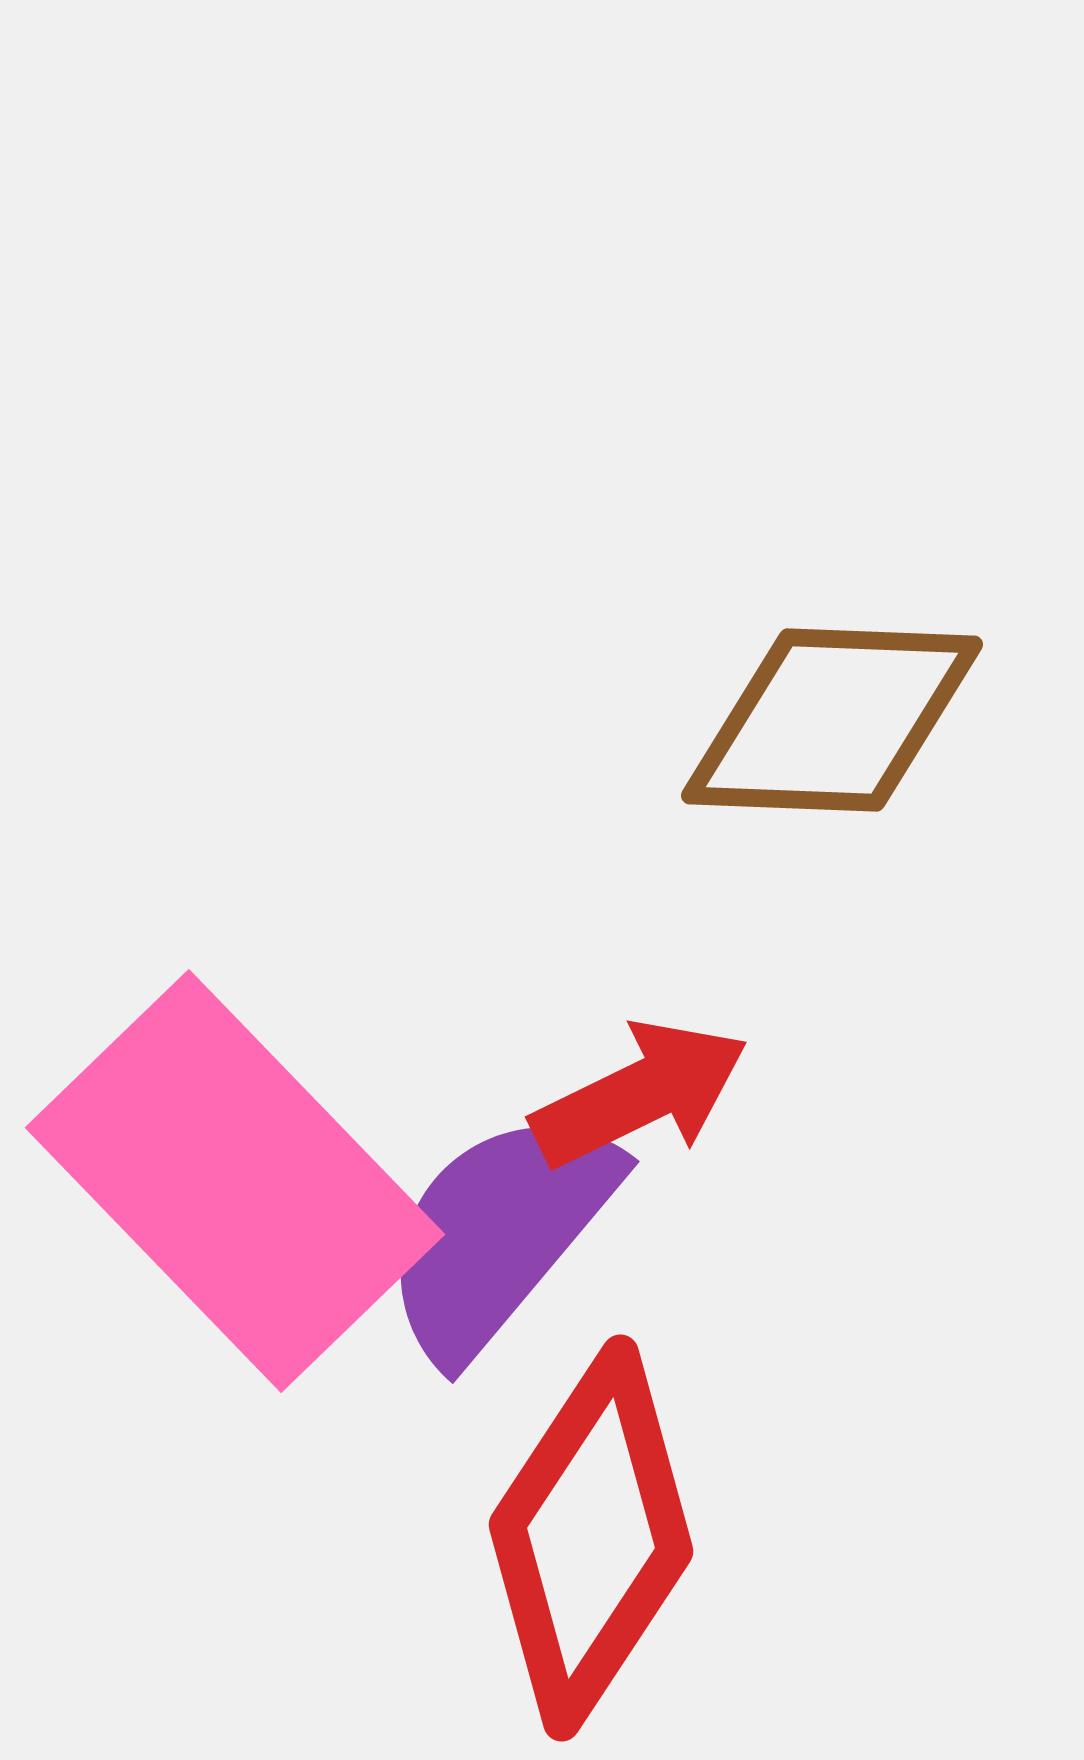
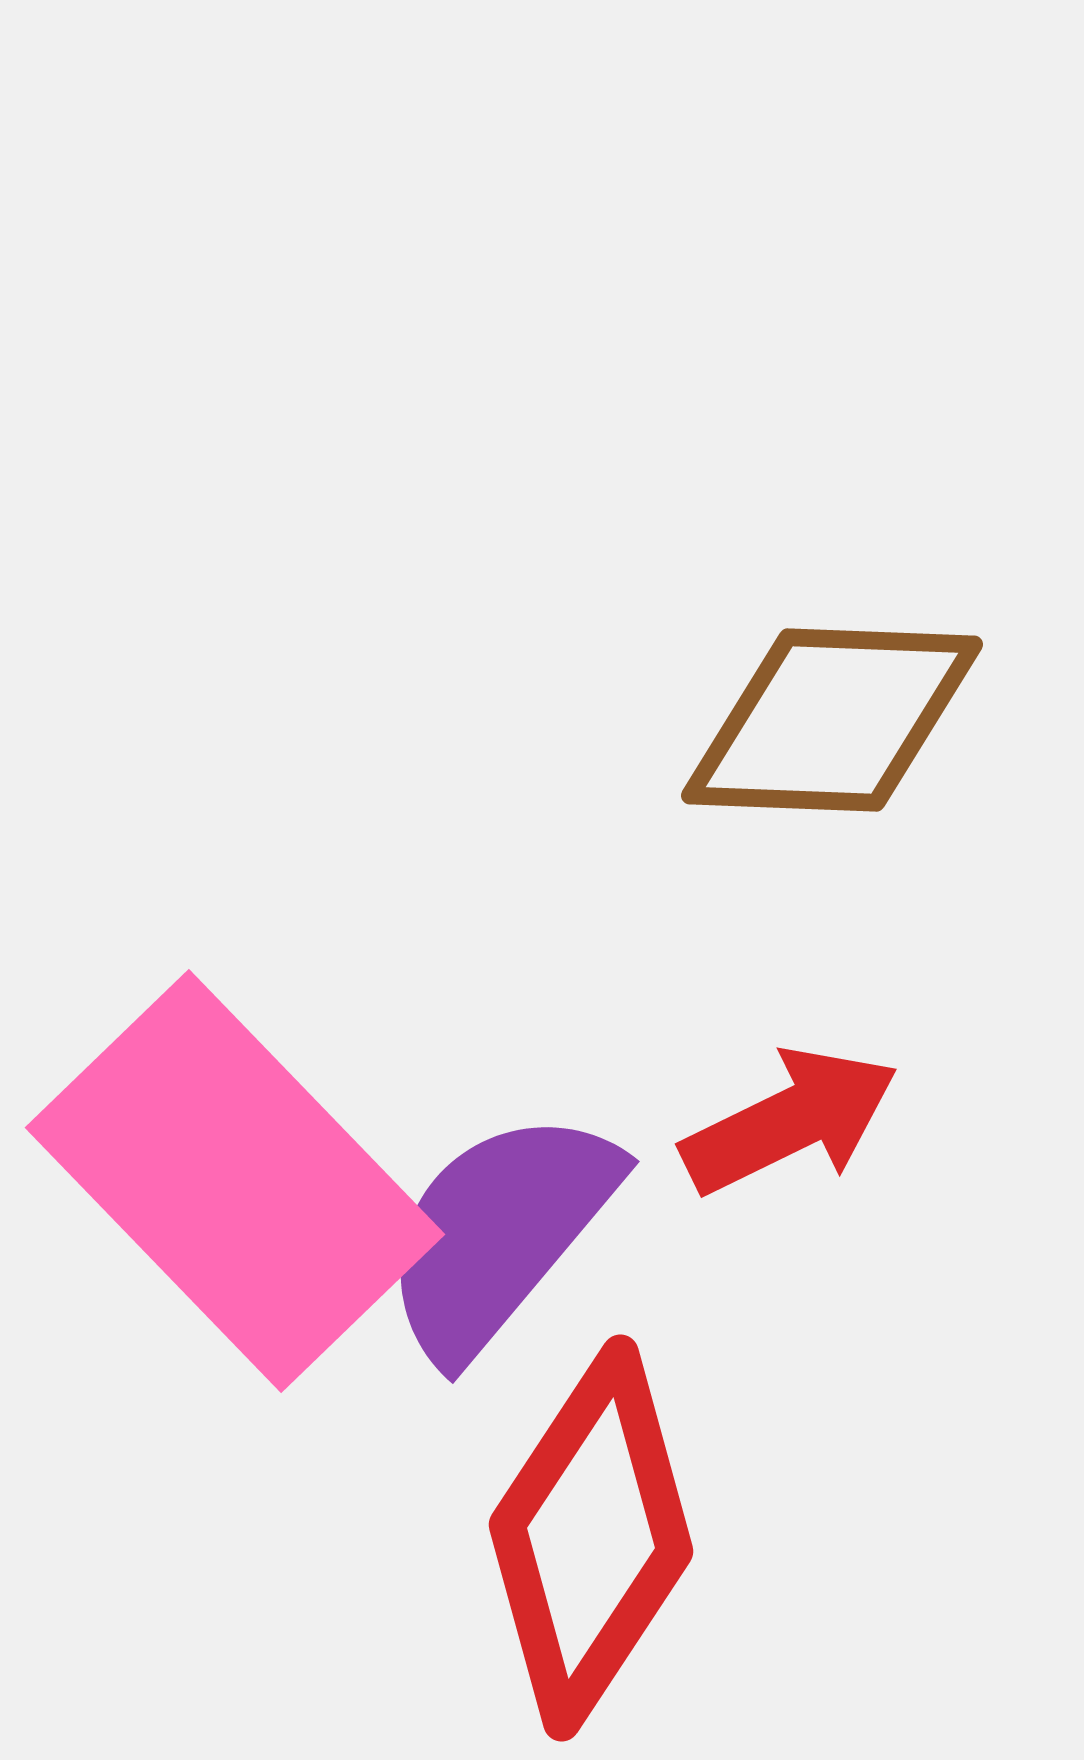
red arrow: moved 150 px right, 27 px down
